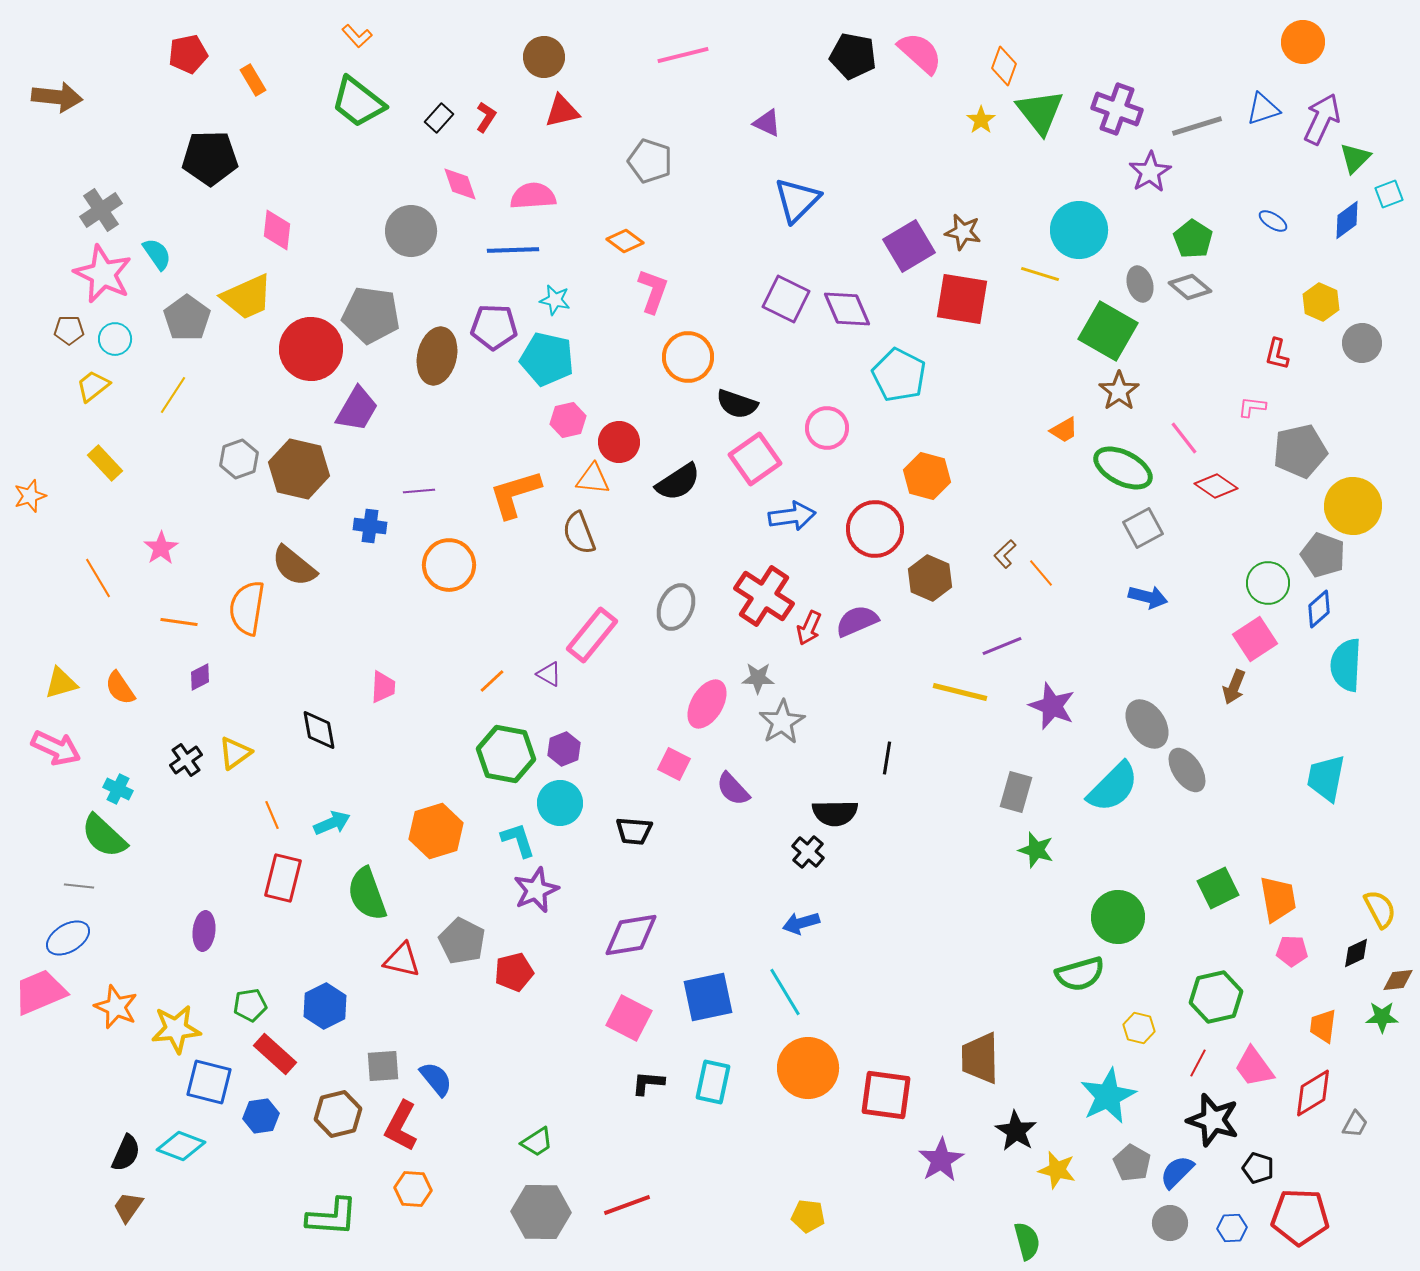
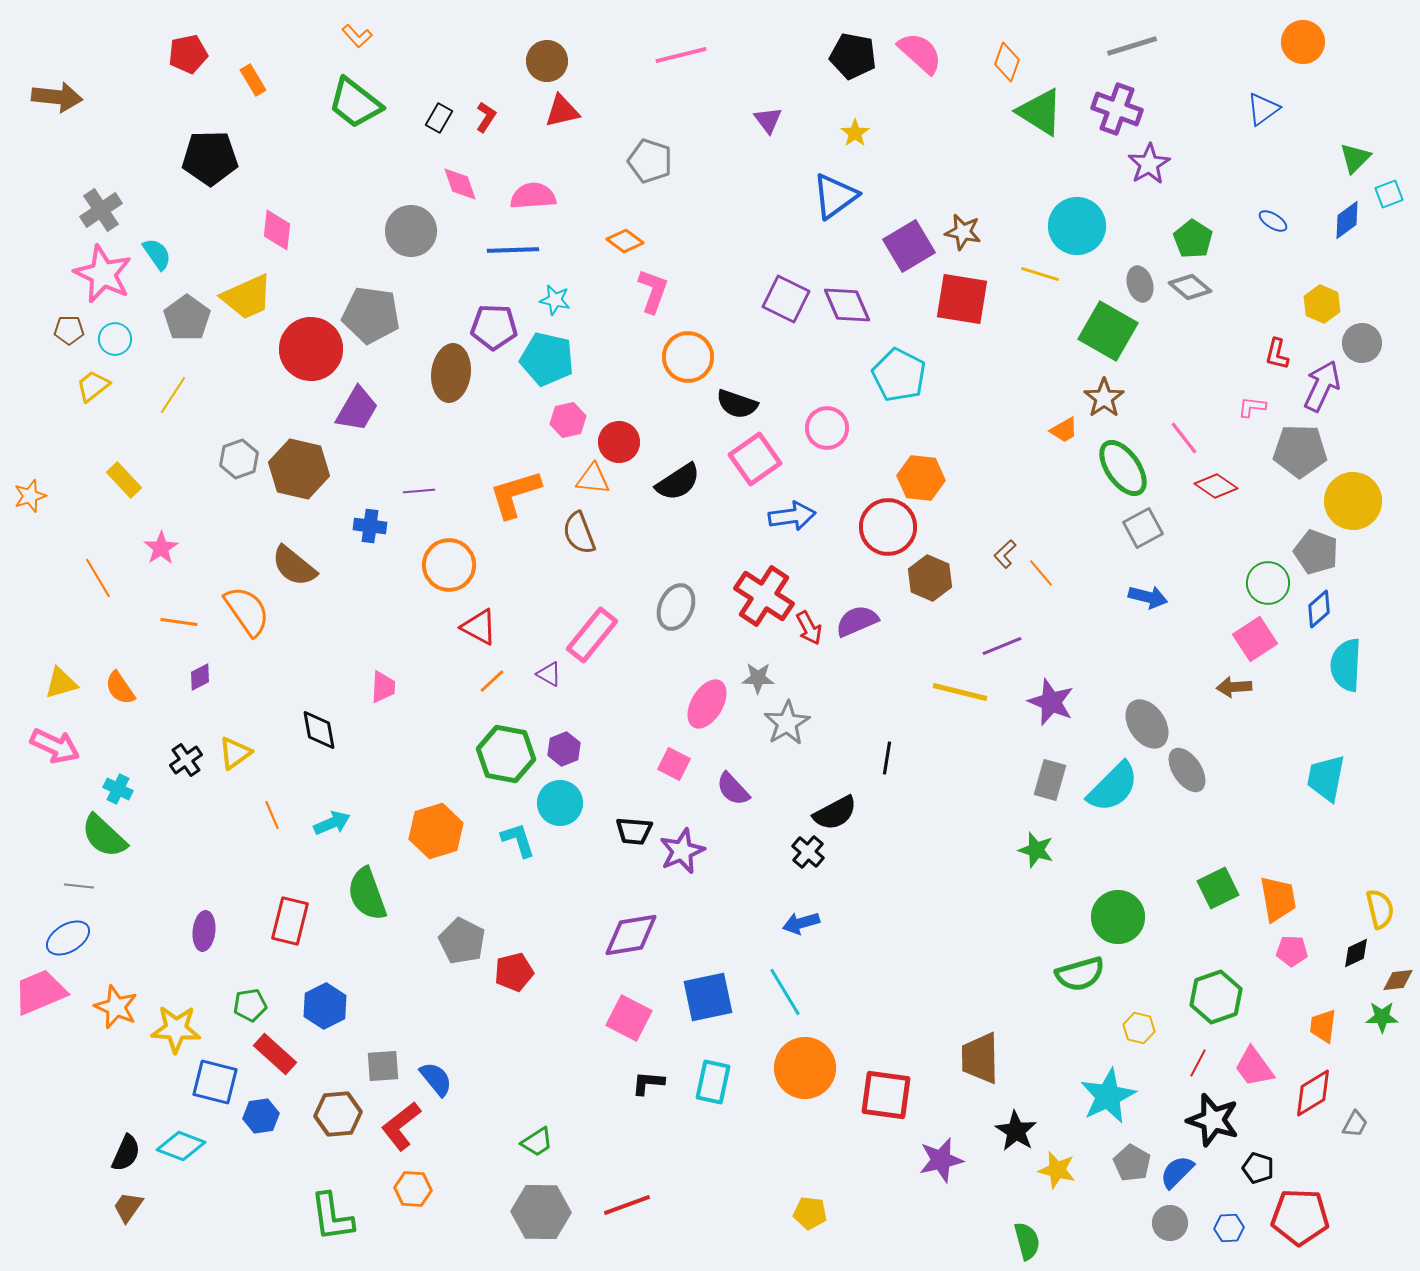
pink line at (683, 55): moved 2 px left
brown circle at (544, 57): moved 3 px right, 4 px down
orange diamond at (1004, 66): moved 3 px right, 4 px up
green trapezoid at (358, 102): moved 3 px left, 1 px down
blue triangle at (1263, 109): rotated 18 degrees counterclockwise
green triangle at (1040, 112): rotated 20 degrees counterclockwise
black rectangle at (439, 118): rotated 12 degrees counterclockwise
purple arrow at (1322, 119): moved 267 px down
yellow star at (981, 120): moved 126 px left, 13 px down
purple triangle at (767, 123): moved 1 px right, 3 px up; rotated 28 degrees clockwise
gray line at (1197, 126): moved 65 px left, 80 px up
purple star at (1150, 172): moved 1 px left, 8 px up
blue triangle at (797, 200): moved 38 px right, 4 px up; rotated 9 degrees clockwise
cyan circle at (1079, 230): moved 2 px left, 4 px up
yellow hexagon at (1321, 302): moved 1 px right, 2 px down
purple diamond at (847, 309): moved 4 px up
brown ellipse at (437, 356): moved 14 px right, 17 px down; rotated 6 degrees counterclockwise
brown star at (1119, 391): moved 15 px left, 7 px down
gray pentagon at (1300, 451): rotated 14 degrees clockwise
yellow rectangle at (105, 463): moved 19 px right, 17 px down
green ellipse at (1123, 468): rotated 28 degrees clockwise
orange hexagon at (927, 476): moved 6 px left, 2 px down; rotated 9 degrees counterclockwise
yellow circle at (1353, 506): moved 5 px up
red circle at (875, 529): moved 13 px right, 2 px up
gray pentagon at (1323, 555): moved 7 px left, 3 px up
orange semicircle at (247, 608): moved 3 px down; rotated 136 degrees clockwise
red arrow at (809, 628): rotated 52 degrees counterclockwise
brown arrow at (1234, 687): rotated 64 degrees clockwise
purple star at (1052, 706): moved 1 px left, 4 px up
gray star at (782, 722): moved 5 px right, 1 px down
pink arrow at (56, 748): moved 1 px left, 2 px up
gray rectangle at (1016, 792): moved 34 px right, 12 px up
black semicircle at (835, 813): rotated 27 degrees counterclockwise
red rectangle at (283, 878): moved 7 px right, 43 px down
purple star at (536, 890): moved 146 px right, 39 px up
yellow semicircle at (1380, 909): rotated 15 degrees clockwise
red triangle at (402, 960): moved 77 px right, 333 px up; rotated 15 degrees clockwise
green hexagon at (1216, 997): rotated 6 degrees counterclockwise
yellow star at (176, 1029): rotated 9 degrees clockwise
orange circle at (808, 1068): moved 3 px left
blue square at (209, 1082): moved 6 px right
brown hexagon at (338, 1114): rotated 9 degrees clockwise
red L-shape at (401, 1126): rotated 24 degrees clockwise
purple star at (941, 1160): rotated 18 degrees clockwise
yellow pentagon at (808, 1216): moved 2 px right, 3 px up
green L-shape at (332, 1217): rotated 78 degrees clockwise
blue hexagon at (1232, 1228): moved 3 px left
